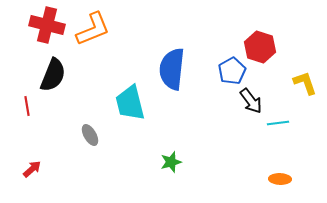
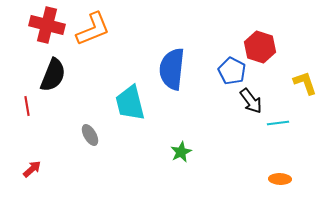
blue pentagon: rotated 16 degrees counterclockwise
green star: moved 10 px right, 10 px up; rotated 10 degrees counterclockwise
